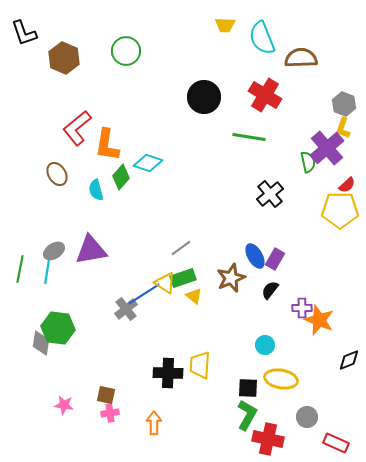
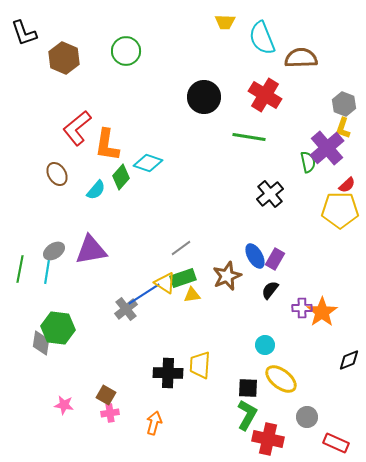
yellow trapezoid at (225, 25): moved 3 px up
cyan semicircle at (96, 190): rotated 125 degrees counterclockwise
brown star at (231, 278): moved 4 px left, 2 px up
yellow triangle at (194, 296): moved 2 px left, 1 px up; rotated 48 degrees counterclockwise
orange star at (319, 320): moved 3 px right, 8 px up; rotated 16 degrees clockwise
yellow ellipse at (281, 379): rotated 28 degrees clockwise
brown square at (106, 395): rotated 18 degrees clockwise
orange arrow at (154, 423): rotated 15 degrees clockwise
